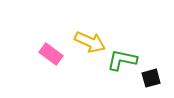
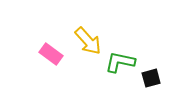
yellow arrow: moved 2 px left, 1 px up; rotated 24 degrees clockwise
green L-shape: moved 2 px left, 2 px down
